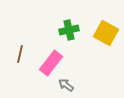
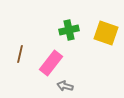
yellow square: rotated 10 degrees counterclockwise
gray arrow: moved 1 px left, 1 px down; rotated 21 degrees counterclockwise
